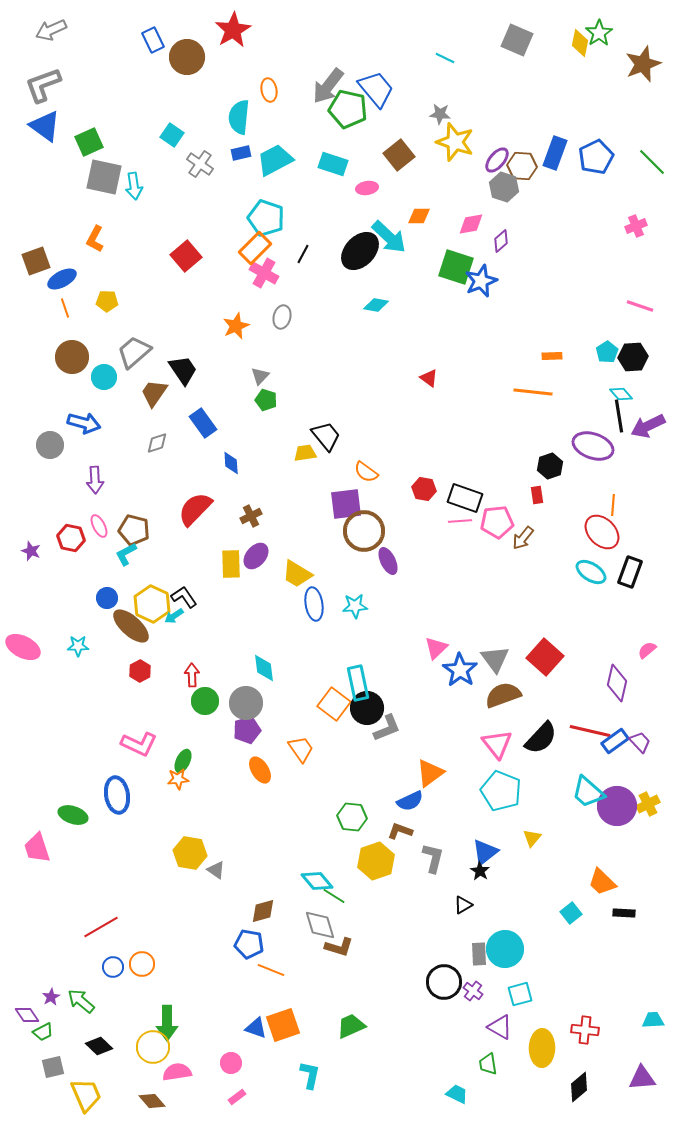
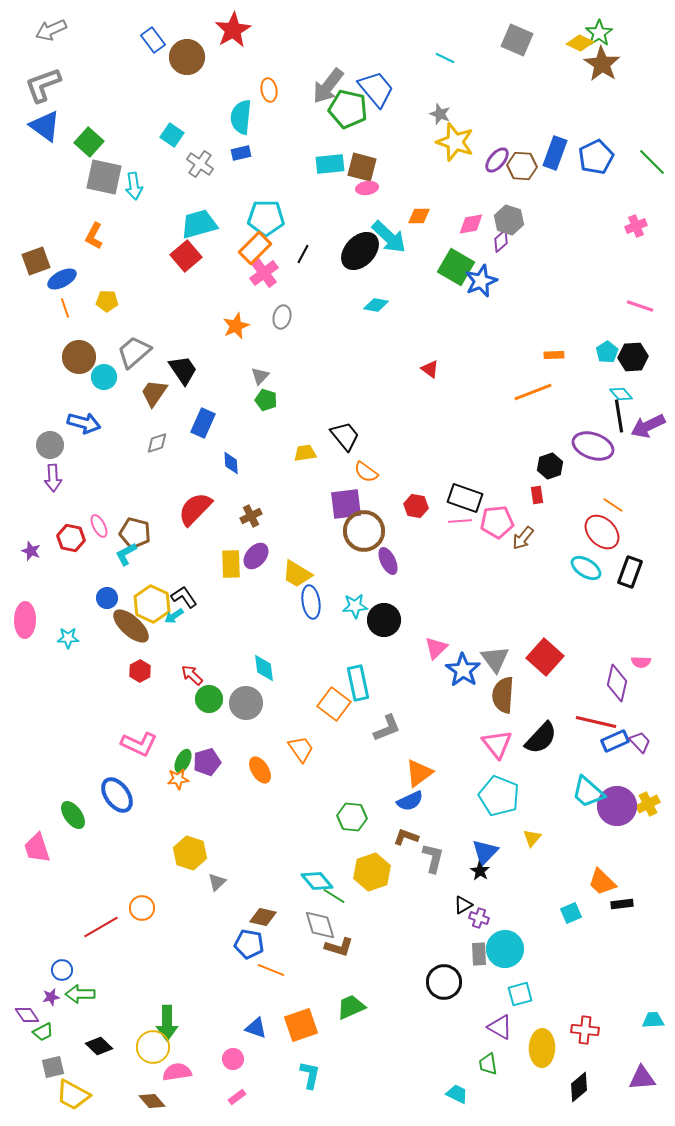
blue rectangle at (153, 40): rotated 10 degrees counterclockwise
yellow diamond at (580, 43): rotated 76 degrees counterclockwise
brown star at (643, 64): moved 41 px left; rotated 18 degrees counterclockwise
gray star at (440, 114): rotated 15 degrees clockwise
cyan semicircle at (239, 117): moved 2 px right
green square at (89, 142): rotated 24 degrees counterclockwise
brown square at (399, 155): moved 37 px left, 12 px down; rotated 36 degrees counterclockwise
cyan trapezoid at (275, 160): moved 76 px left, 64 px down; rotated 12 degrees clockwise
cyan rectangle at (333, 164): moved 3 px left; rotated 24 degrees counterclockwise
gray hexagon at (504, 187): moved 5 px right, 33 px down
cyan pentagon at (266, 218): rotated 18 degrees counterclockwise
orange L-shape at (95, 239): moved 1 px left, 3 px up
green square at (456, 267): rotated 12 degrees clockwise
pink cross at (264, 273): rotated 24 degrees clockwise
orange rectangle at (552, 356): moved 2 px right, 1 px up
brown circle at (72, 357): moved 7 px right
red triangle at (429, 378): moved 1 px right, 9 px up
orange line at (533, 392): rotated 27 degrees counterclockwise
blue rectangle at (203, 423): rotated 60 degrees clockwise
black trapezoid at (326, 436): moved 19 px right
purple arrow at (95, 480): moved 42 px left, 2 px up
red hexagon at (424, 489): moved 8 px left, 17 px down
orange line at (613, 505): rotated 60 degrees counterclockwise
brown pentagon at (134, 530): moved 1 px right, 3 px down
cyan ellipse at (591, 572): moved 5 px left, 4 px up
blue ellipse at (314, 604): moved 3 px left, 2 px up
cyan star at (78, 646): moved 10 px left, 8 px up
pink ellipse at (23, 647): moved 2 px right, 27 px up; rotated 64 degrees clockwise
pink semicircle at (647, 650): moved 6 px left, 12 px down; rotated 138 degrees counterclockwise
blue star at (460, 670): moved 3 px right
red arrow at (192, 675): rotated 45 degrees counterclockwise
brown semicircle at (503, 695): rotated 66 degrees counterclockwise
green circle at (205, 701): moved 4 px right, 2 px up
black circle at (367, 708): moved 17 px right, 88 px up
purple pentagon at (247, 730): moved 40 px left, 32 px down
red line at (590, 731): moved 6 px right, 9 px up
blue rectangle at (615, 741): rotated 12 degrees clockwise
orange triangle at (430, 773): moved 11 px left
cyan pentagon at (501, 791): moved 2 px left, 5 px down
blue ellipse at (117, 795): rotated 27 degrees counterclockwise
green ellipse at (73, 815): rotated 36 degrees clockwise
brown L-shape at (400, 831): moved 6 px right, 6 px down
blue triangle at (485, 852): rotated 8 degrees counterclockwise
yellow hexagon at (190, 853): rotated 8 degrees clockwise
yellow hexagon at (376, 861): moved 4 px left, 11 px down
gray triangle at (216, 870): moved 1 px right, 12 px down; rotated 42 degrees clockwise
brown diamond at (263, 911): moved 6 px down; rotated 28 degrees clockwise
cyan square at (571, 913): rotated 15 degrees clockwise
black rectangle at (624, 913): moved 2 px left, 9 px up; rotated 10 degrees counterclockwise
orange circle at (142, 964): moved 56 px up
blue circle at (113, 967): moved 51 px left, 3 px down
purple cross at (473, 991): moved 6 px right, 73 px up; rotated 18 degrees counterclockwise
purple star at (51, 997): rotated 18 degrees clockwise
green arrow at (81, 1001): moved 1 px left, 7 px up; rotated 40 degrees counterclockwise
orange square at (283, 1025): moved 18 px right
green trapezoid at (351, 1026): moved 19 px up
pink circle at (231, 1063): moved 2 px right, 4 px up
yellow trapezoid at (86, 1095): moved 13 px left; rotated 141 degrees clockwise
